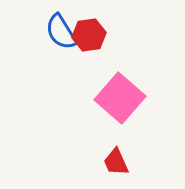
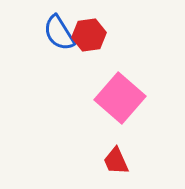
blue semicircle: moved 2 px left, 1 px down
red trapezoid: moved 1 px up
